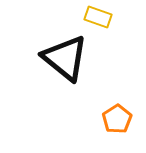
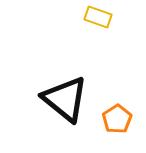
black triangle: moved 41 px down
